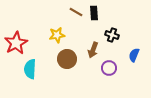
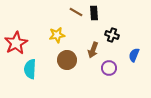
brown circle: moved 1 px down
